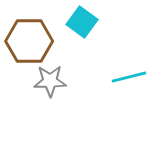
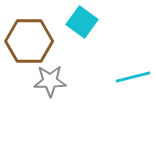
cyan line: moved 4 px right
